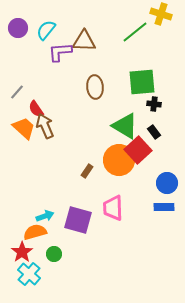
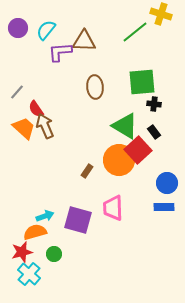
red star: rotated 20 degrees clockwise
